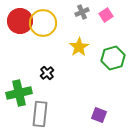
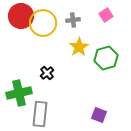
gray cross: moved 9 px left, 8 px down; rotated 16 degrees clockwise
red circle: moved 1 px right, 5 px up
green hexagon: moved 7 px left
